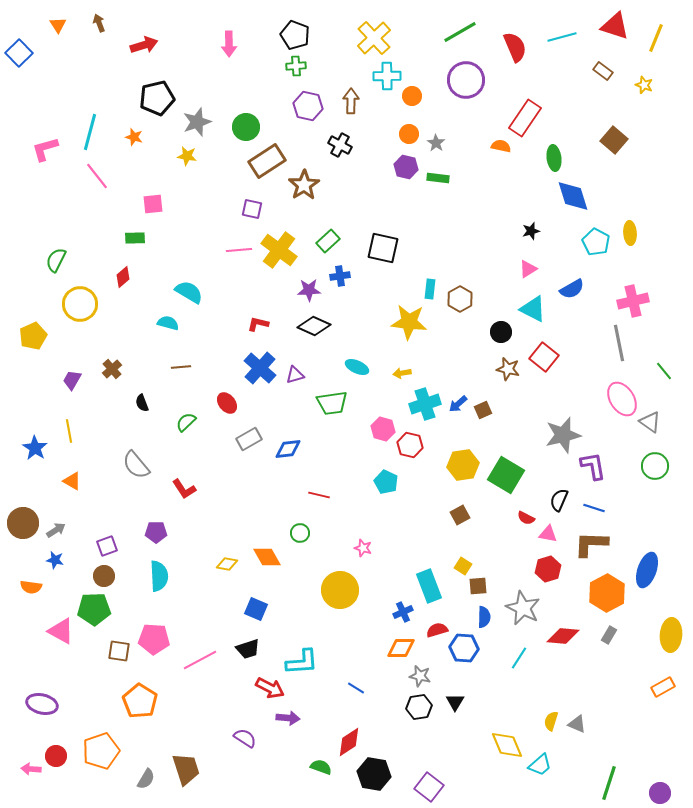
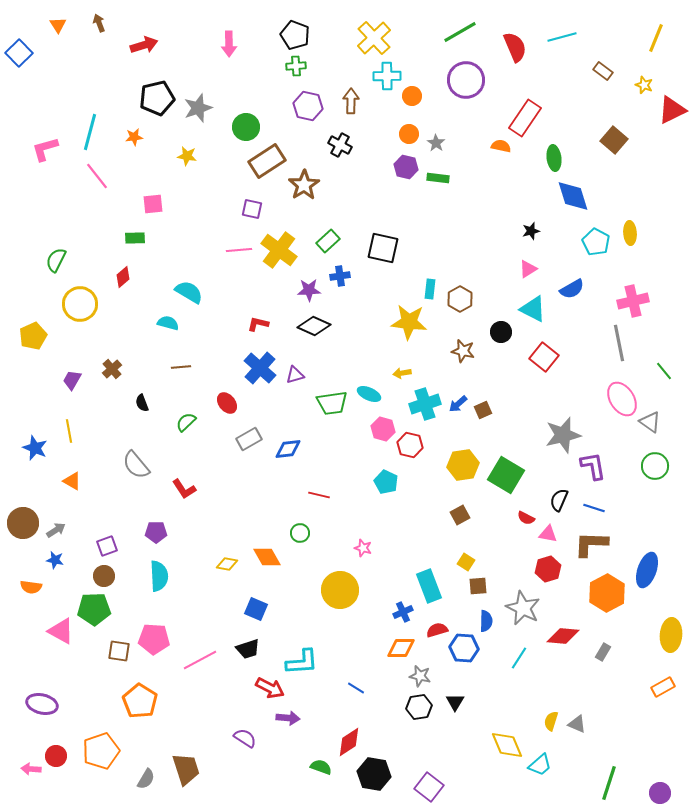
red triangle at (615, 26): moved 57 px right, 84 px down; rotated 44 degrees counterclockwise
gray star at (197, 122): moved 1 px right, 14 px up
orange star at (134, 137): rotated 24 degrees counterclockwise
cyan ellipse at (357, 367): moved 12 px right, 27 px down
brown star at (508, 369): moved 45 px left, 18 px up
blue star at (35, 448): rotated 10 degrees counterclockwise
yellow square at (463, 566): moved 3 px right, 4 px up
blue semicircle at (484, 617): moved 2 px right, 4 px down
gray rectangle at (609, 635): moved 6 px left, 17 px down
